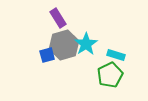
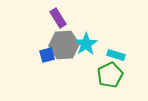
gray hexagon: rotated 12 degrees clockwise
